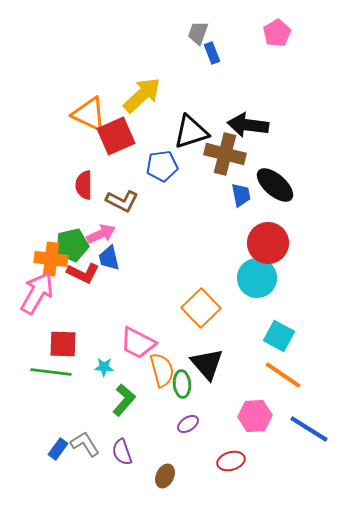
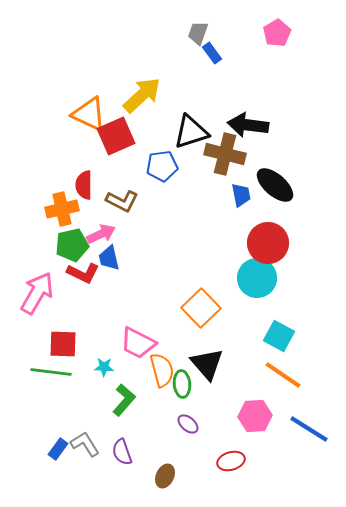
blue rectangle at (212, 53): rotated 15 degrees counterclockwise
orange cross at (51, 259): moved 11 px right, 50 px up; rotated 20 degrees counterclockwise
purple ellipse at (188, 424): rotated 75 degrees clockwise
